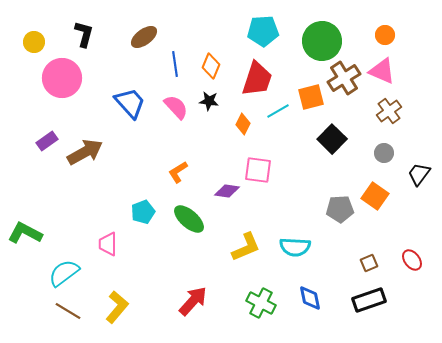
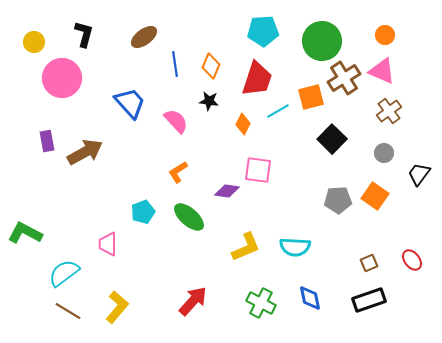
pink semicircle at (176, 107): moved 14 px down
purple rectangle at (47, 141): rotated 65 degrees counterclockwise
gray pentagon at (340, 209): moved 2 px left, 9 px up
green ellipse at (189, 219): moved 2 px up
